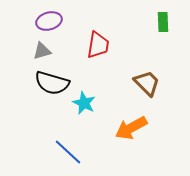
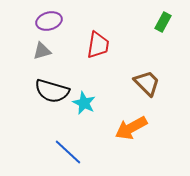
green rectangle: rotated 30 degrees clockwise
black semicircle: moved 8 px down
